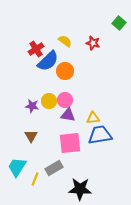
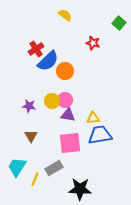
yellow semicircle: moved 26 px up
yellow circle: moved 3 px right
purple star: moved 3 px left
